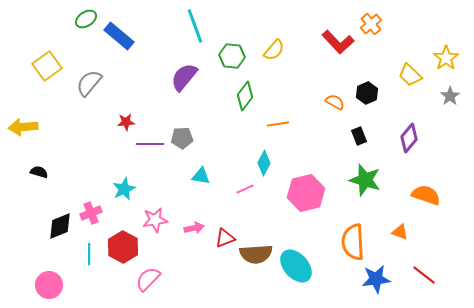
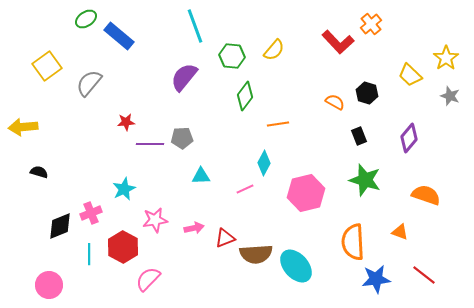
black hexagon at (367, 93): rotated 20 degrees counterclockwise
gray star at (450, 96): rotated 18 degrees counterclockwise
cyan triangle at (201, 176): rotated 12 degrees counterclockwise
